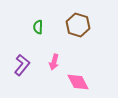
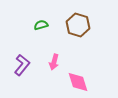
green semicircle: moved 3 px right, 2 px up; rotated 72 degrees clockwise
pink diamond: rotated 10 degrees clockwise
